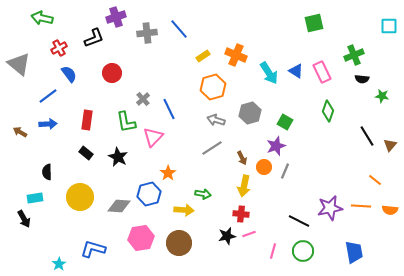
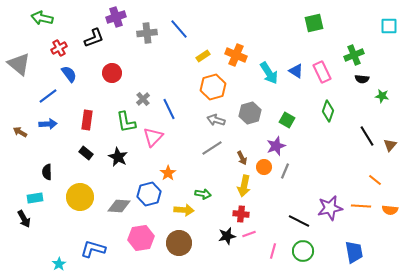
green square at (285, 122): moved 2 px right, 2 px up
